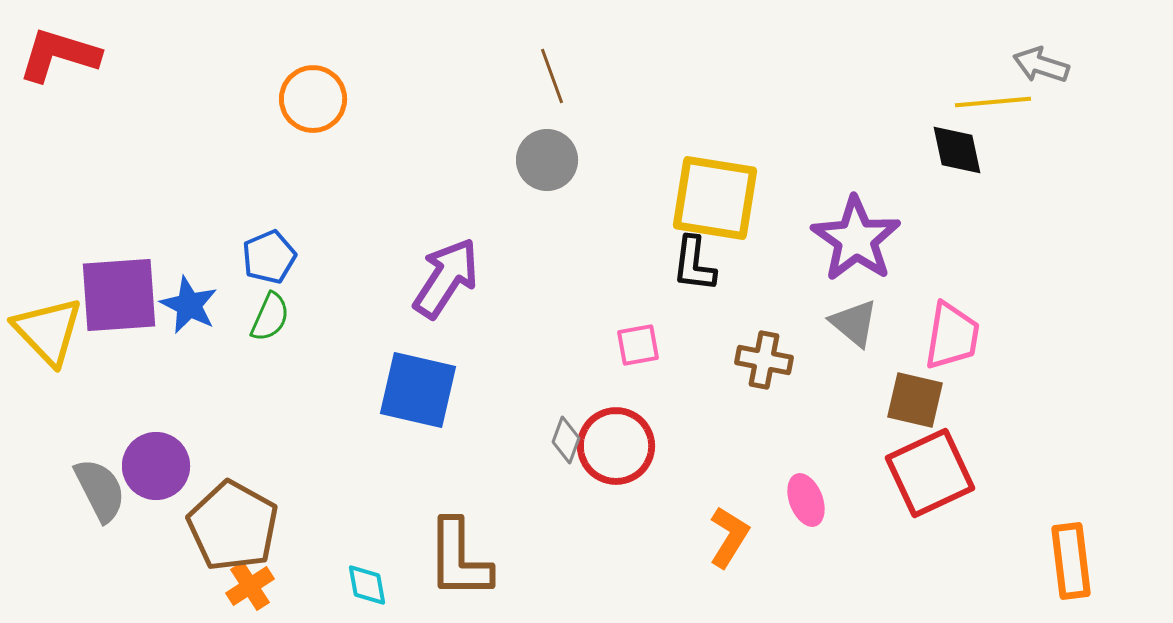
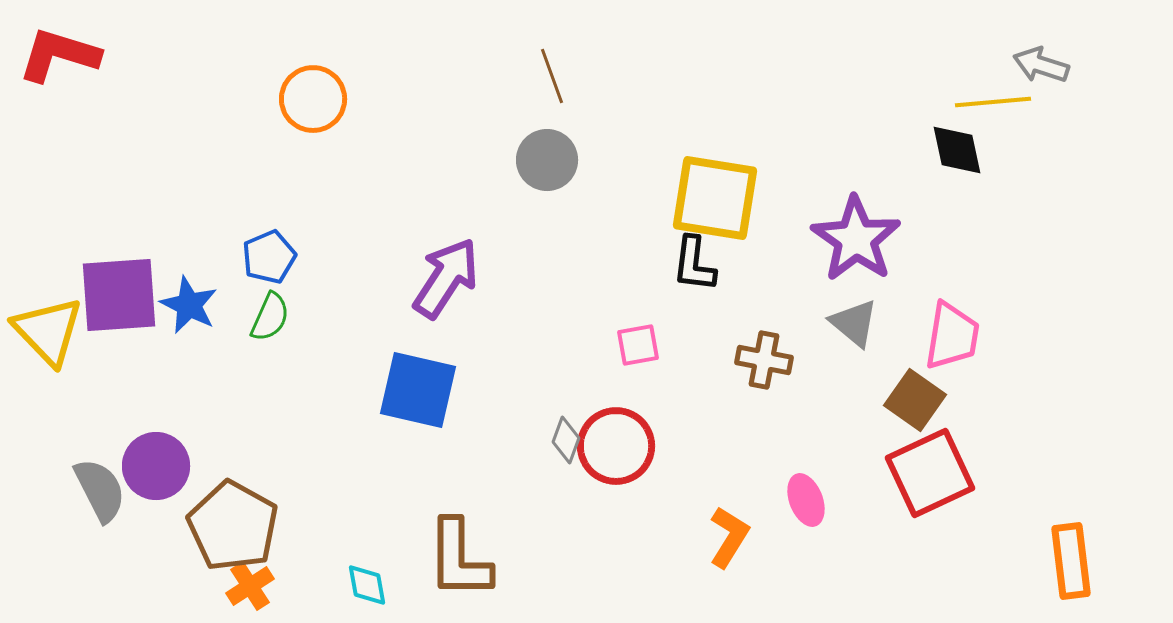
brown square: rotated 22 degrees clockwise
